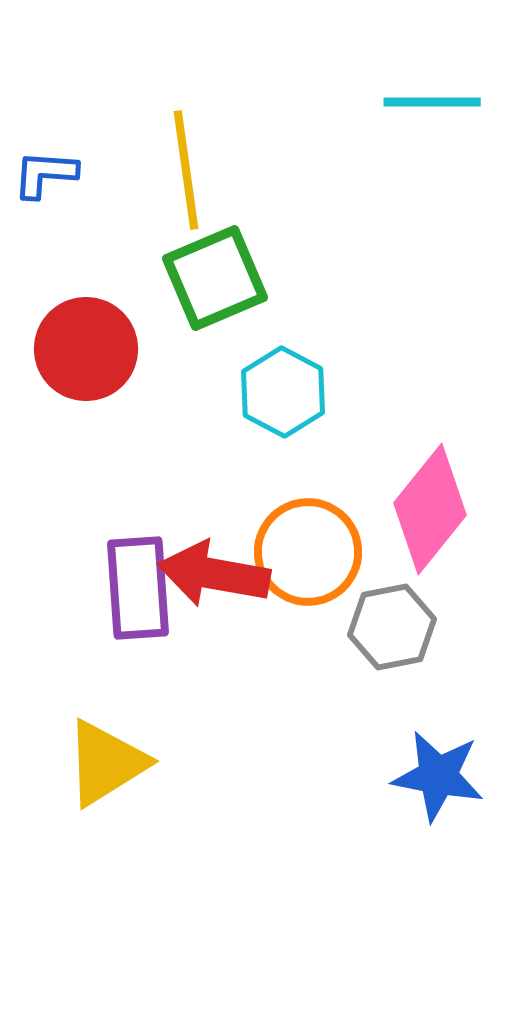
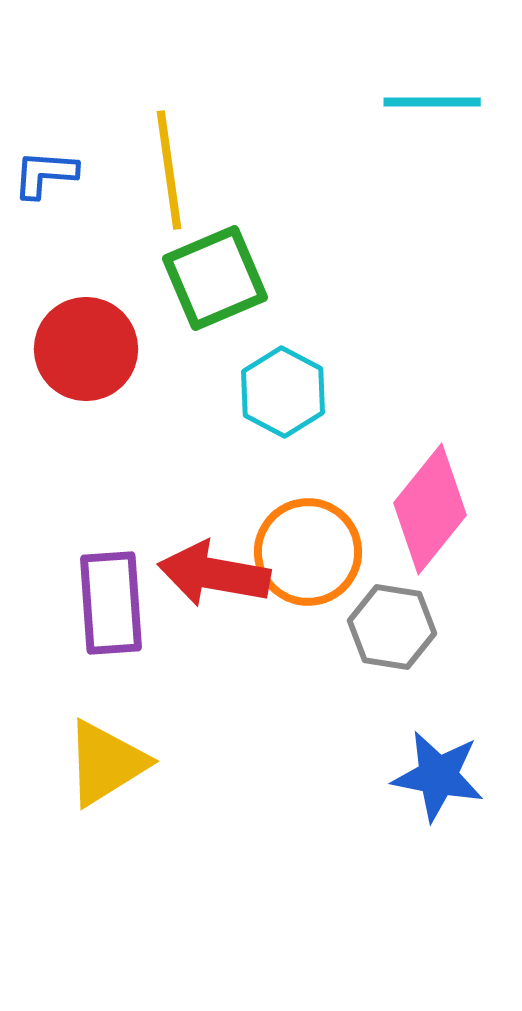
yellow line: moved 17 px left
purple rectangle: moved 27 px left, 15 px down
gray hexagon: rotated 20 degrees clockwise
